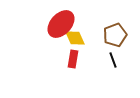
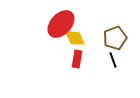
brown pentagon: moved 3 px down
red rectangle: moved 4 px right
